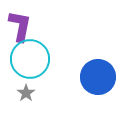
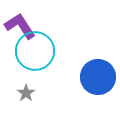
purple L-shape: rotated 44 degrees counterclockwise
cyan circle: moved 5 px right, 8 px up
